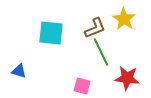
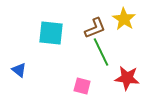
blue triangle: moved 1 px up; rotated 21 degrees clockwise
